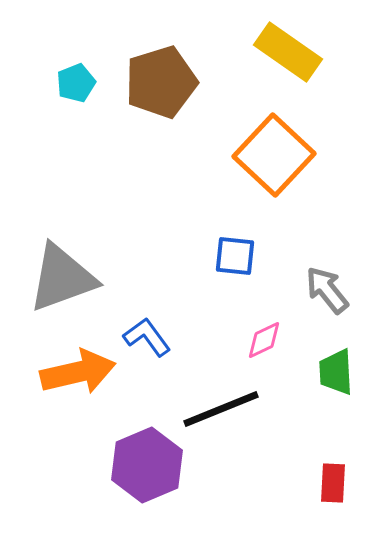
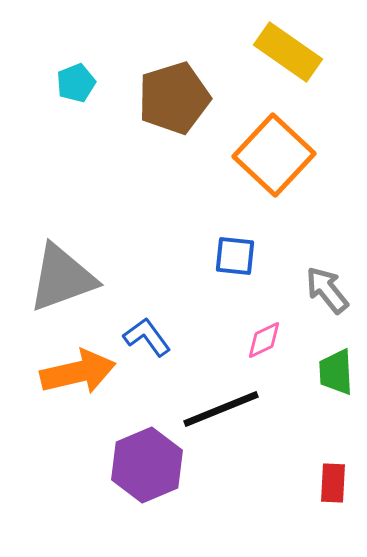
brown pentagon: moved 13 px right, 16 px down
